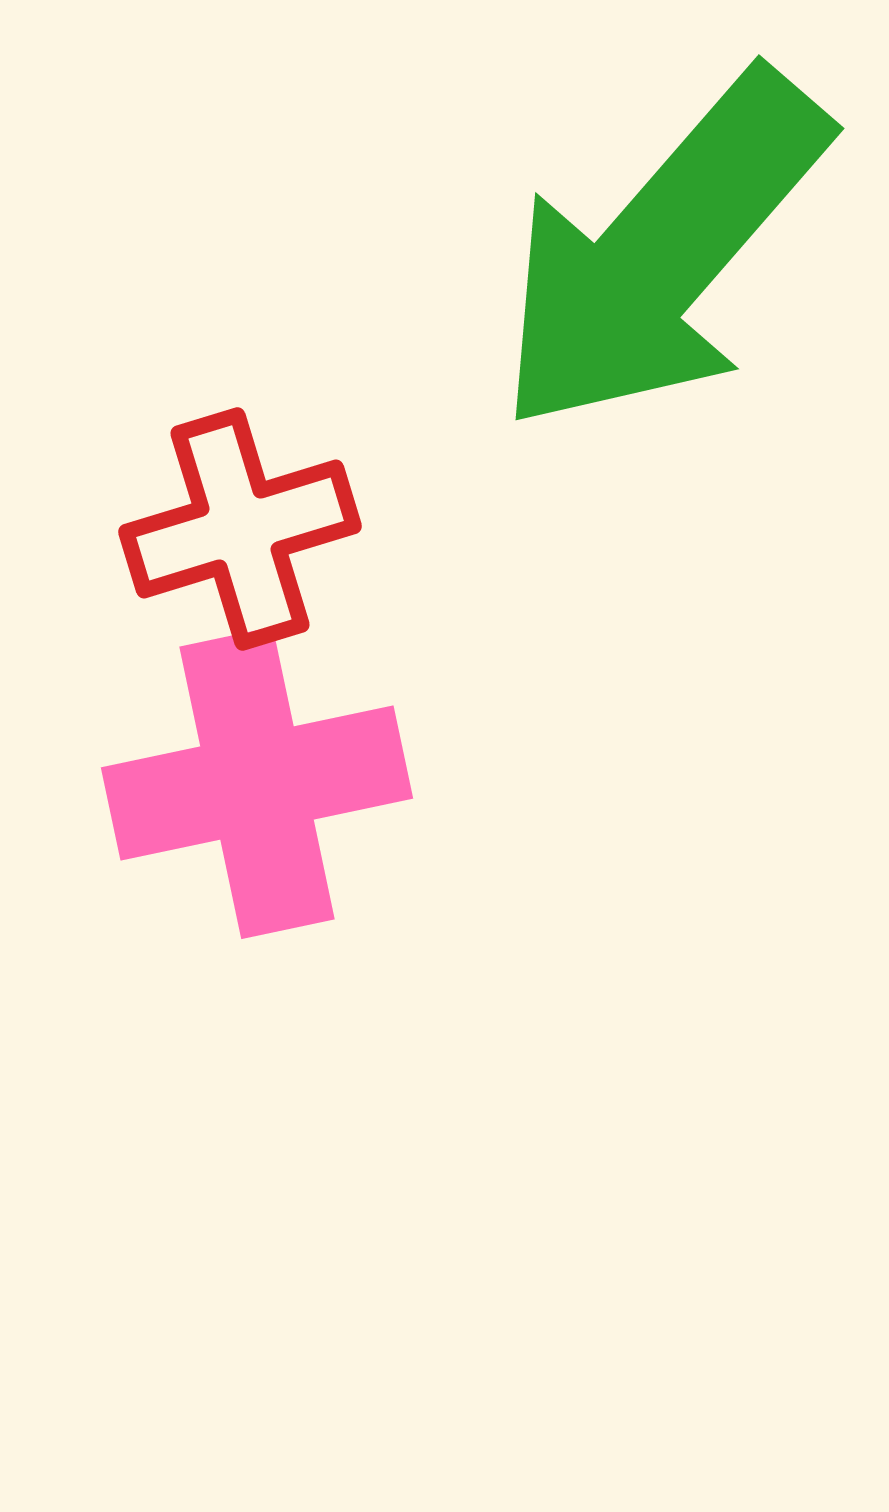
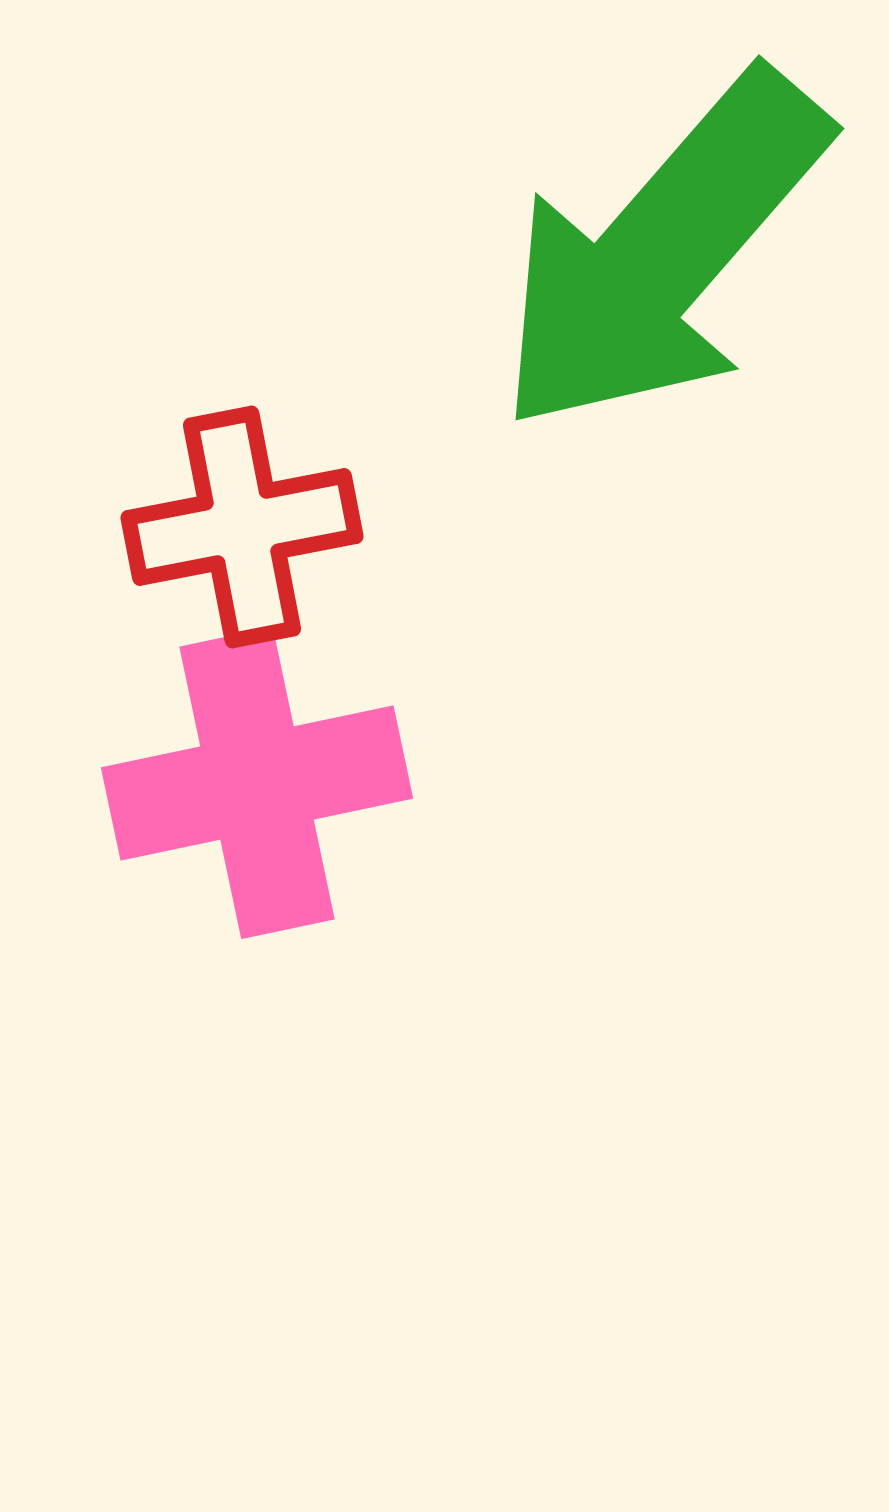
red cross: moved 2 px right, 2 px up; rotated 6 degrees clockwise
